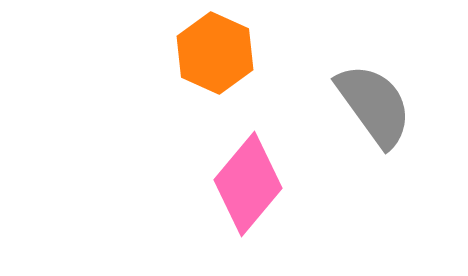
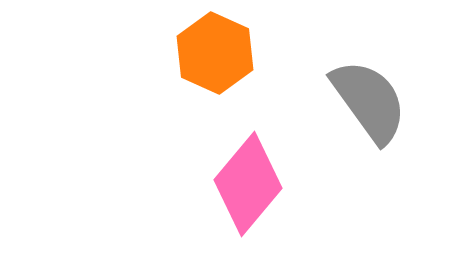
gray semicircle: moved 5 px left, 4 px up
